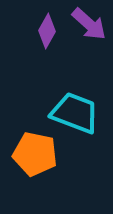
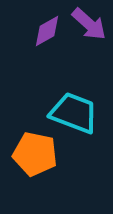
purple diamond: rotated 32 degrees clockwise
cyan trapezoid: moved 1 px left
